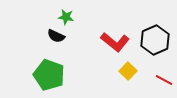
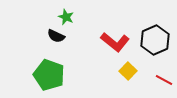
green star: rotated 14 degrees clockwise
